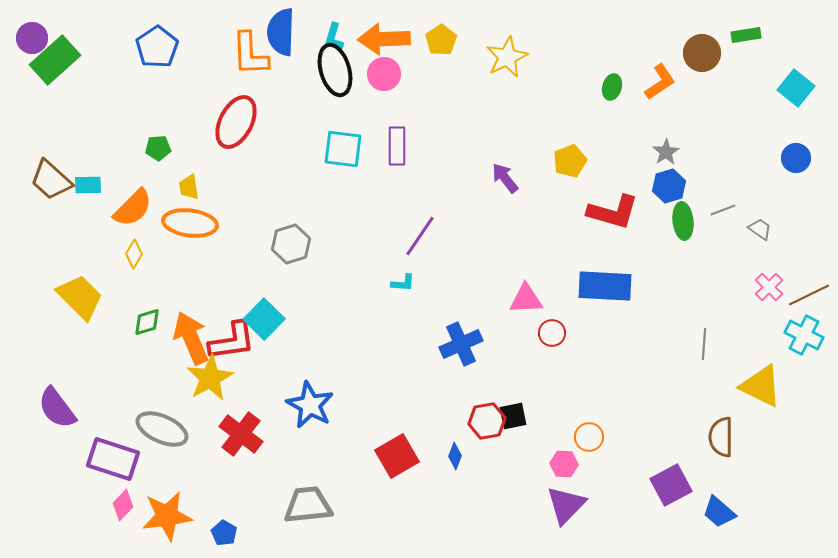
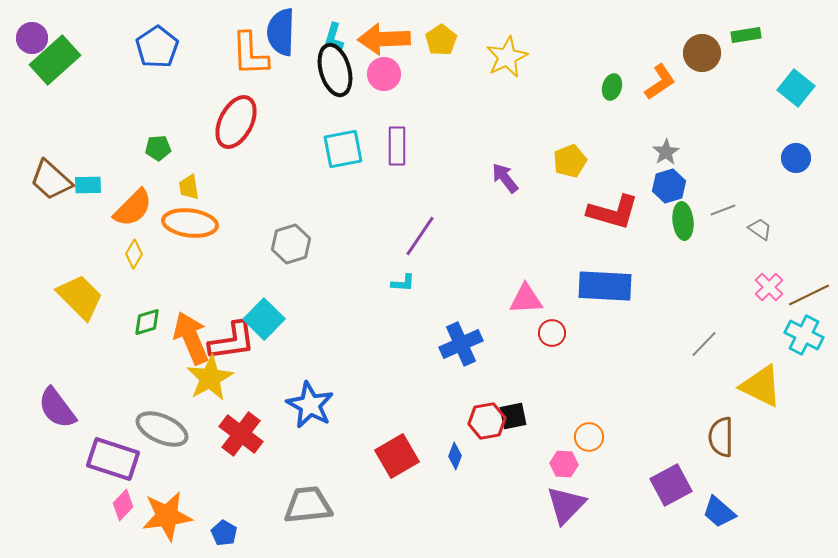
cyan square at (343, 149): rotated 18 degrees counterclockwise
gray line at (704, 344): rotated 40 degrees clockwise
